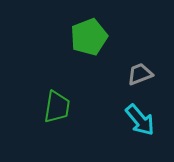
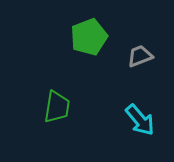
gray trapezoid: moved 18 px up
